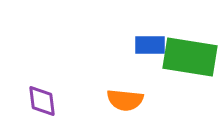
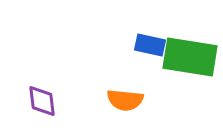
blue rectangle: rotated 12 degrees clockwise
